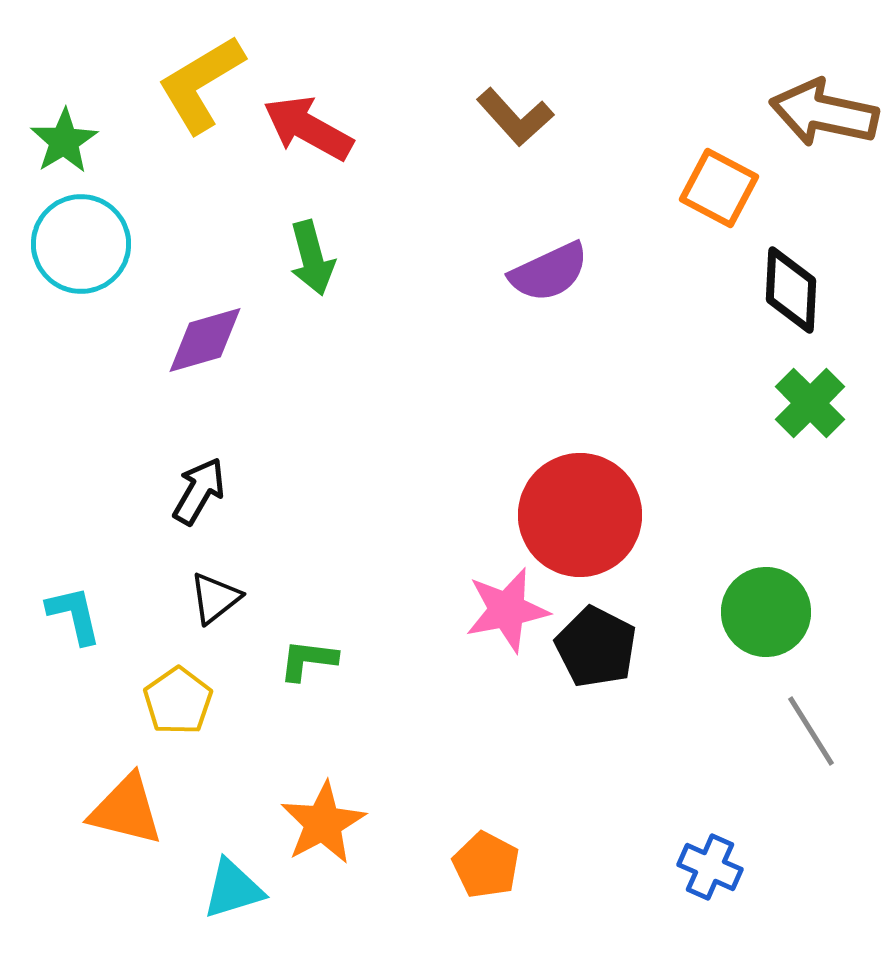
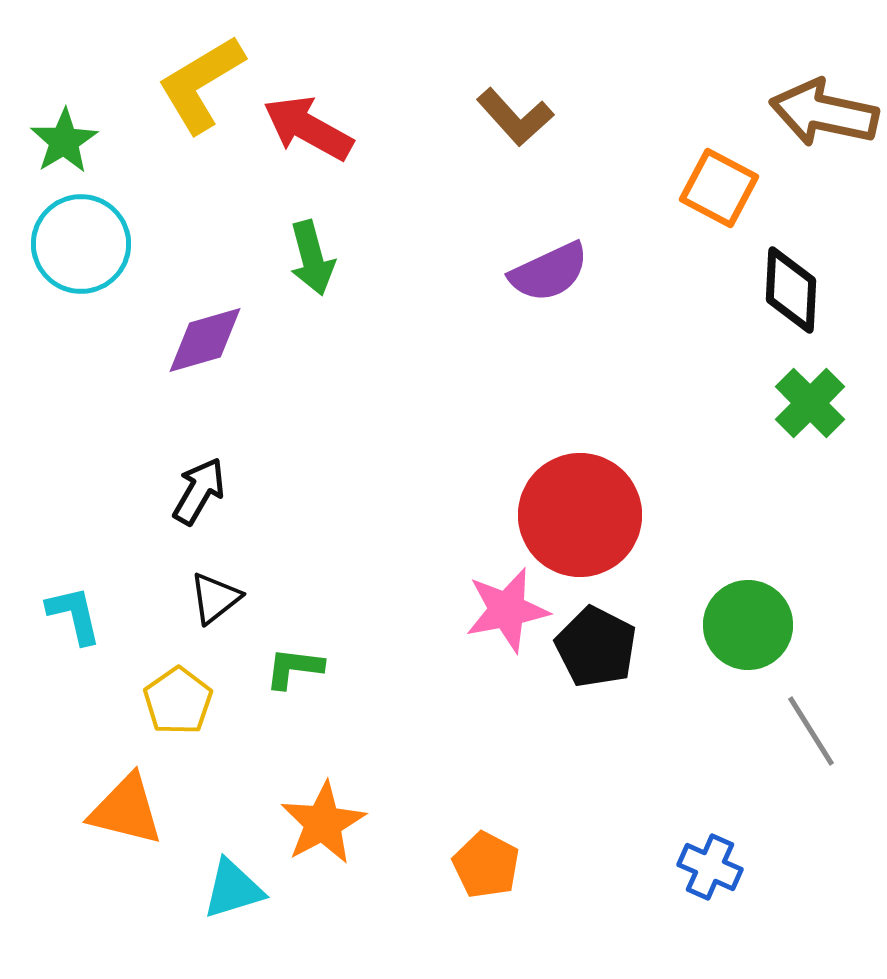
green circle: moved 18 px left, 13 px down
green L-shape: moved 14 px left, 8 px down
